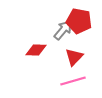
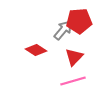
red pentagon: rotated 15 degrees counterclockwise
red diamond: rotated 30 degrees clockwise
